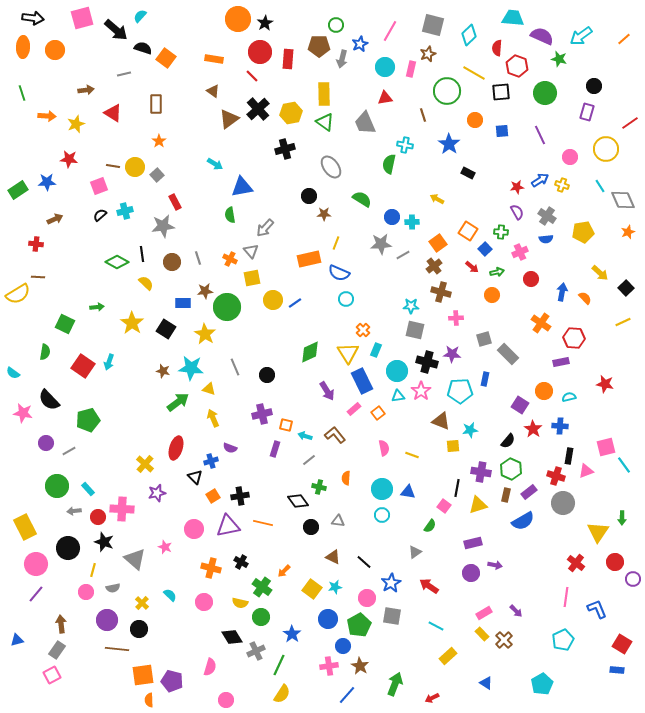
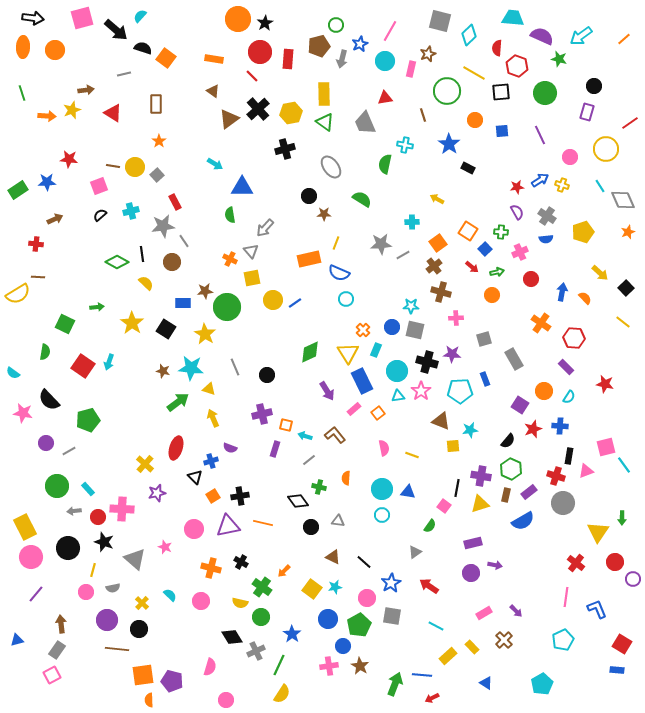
gray square at (433, 25): moved 7 px right, 4 px up
brown pentagon at (319, 46): rotated 15 degrees counterclockwise
cyan circle at (385, 67): moved 6 px up
yellow star at (76, 124): moved 4 px left, 14 px up
green semicircle at (389, 164): moved 4 px left
black rectangle at (468, 173): moved 5 px up
blue triangle at (242, 187): rotated 10 degrees clockwise
cyan cross at (125, 211): moved 6 px right
blue circle at (392, 217): moved 110 px down
yellow pentagon at (583, 232): rotated 10 degrees counterclockwise
gray line at (198, 258): moved 14 px left, 17 px up; rotated 16 degrees counterclockwise
yellow line at (623, 322): rotated 63 degrees clockwise
gray rectangle at (508, 354): moved 6 px right, 5 px down; rotated 15 degrees clockwise
purple rectangle at (561, 362): moved 5 px right, 5 px down; rotated 56 degrees clockwise
blue rectangle at (485, 379): rotated 32 degrees counterclockwise
cyan semicircle at (569, 397): rotated 136 degrees clockwise
red star at (533, 429): rotated 18 degrees clockwise
purple cross at (481, 472): moved 4 px down
yellow triangle at (478, 505): moved 2 px right, 1 px up
pink circle at (36, 564): moved 5 px left, 7 px up
pink circle at (204, 602): moved 3 px left, 1 px up
yellow rectangle at (482, 634): moved 10 px left, 13 px down
blue line at (347, 695): moved 75 px right, 20 px up; rotated 54 degrees clockwise
